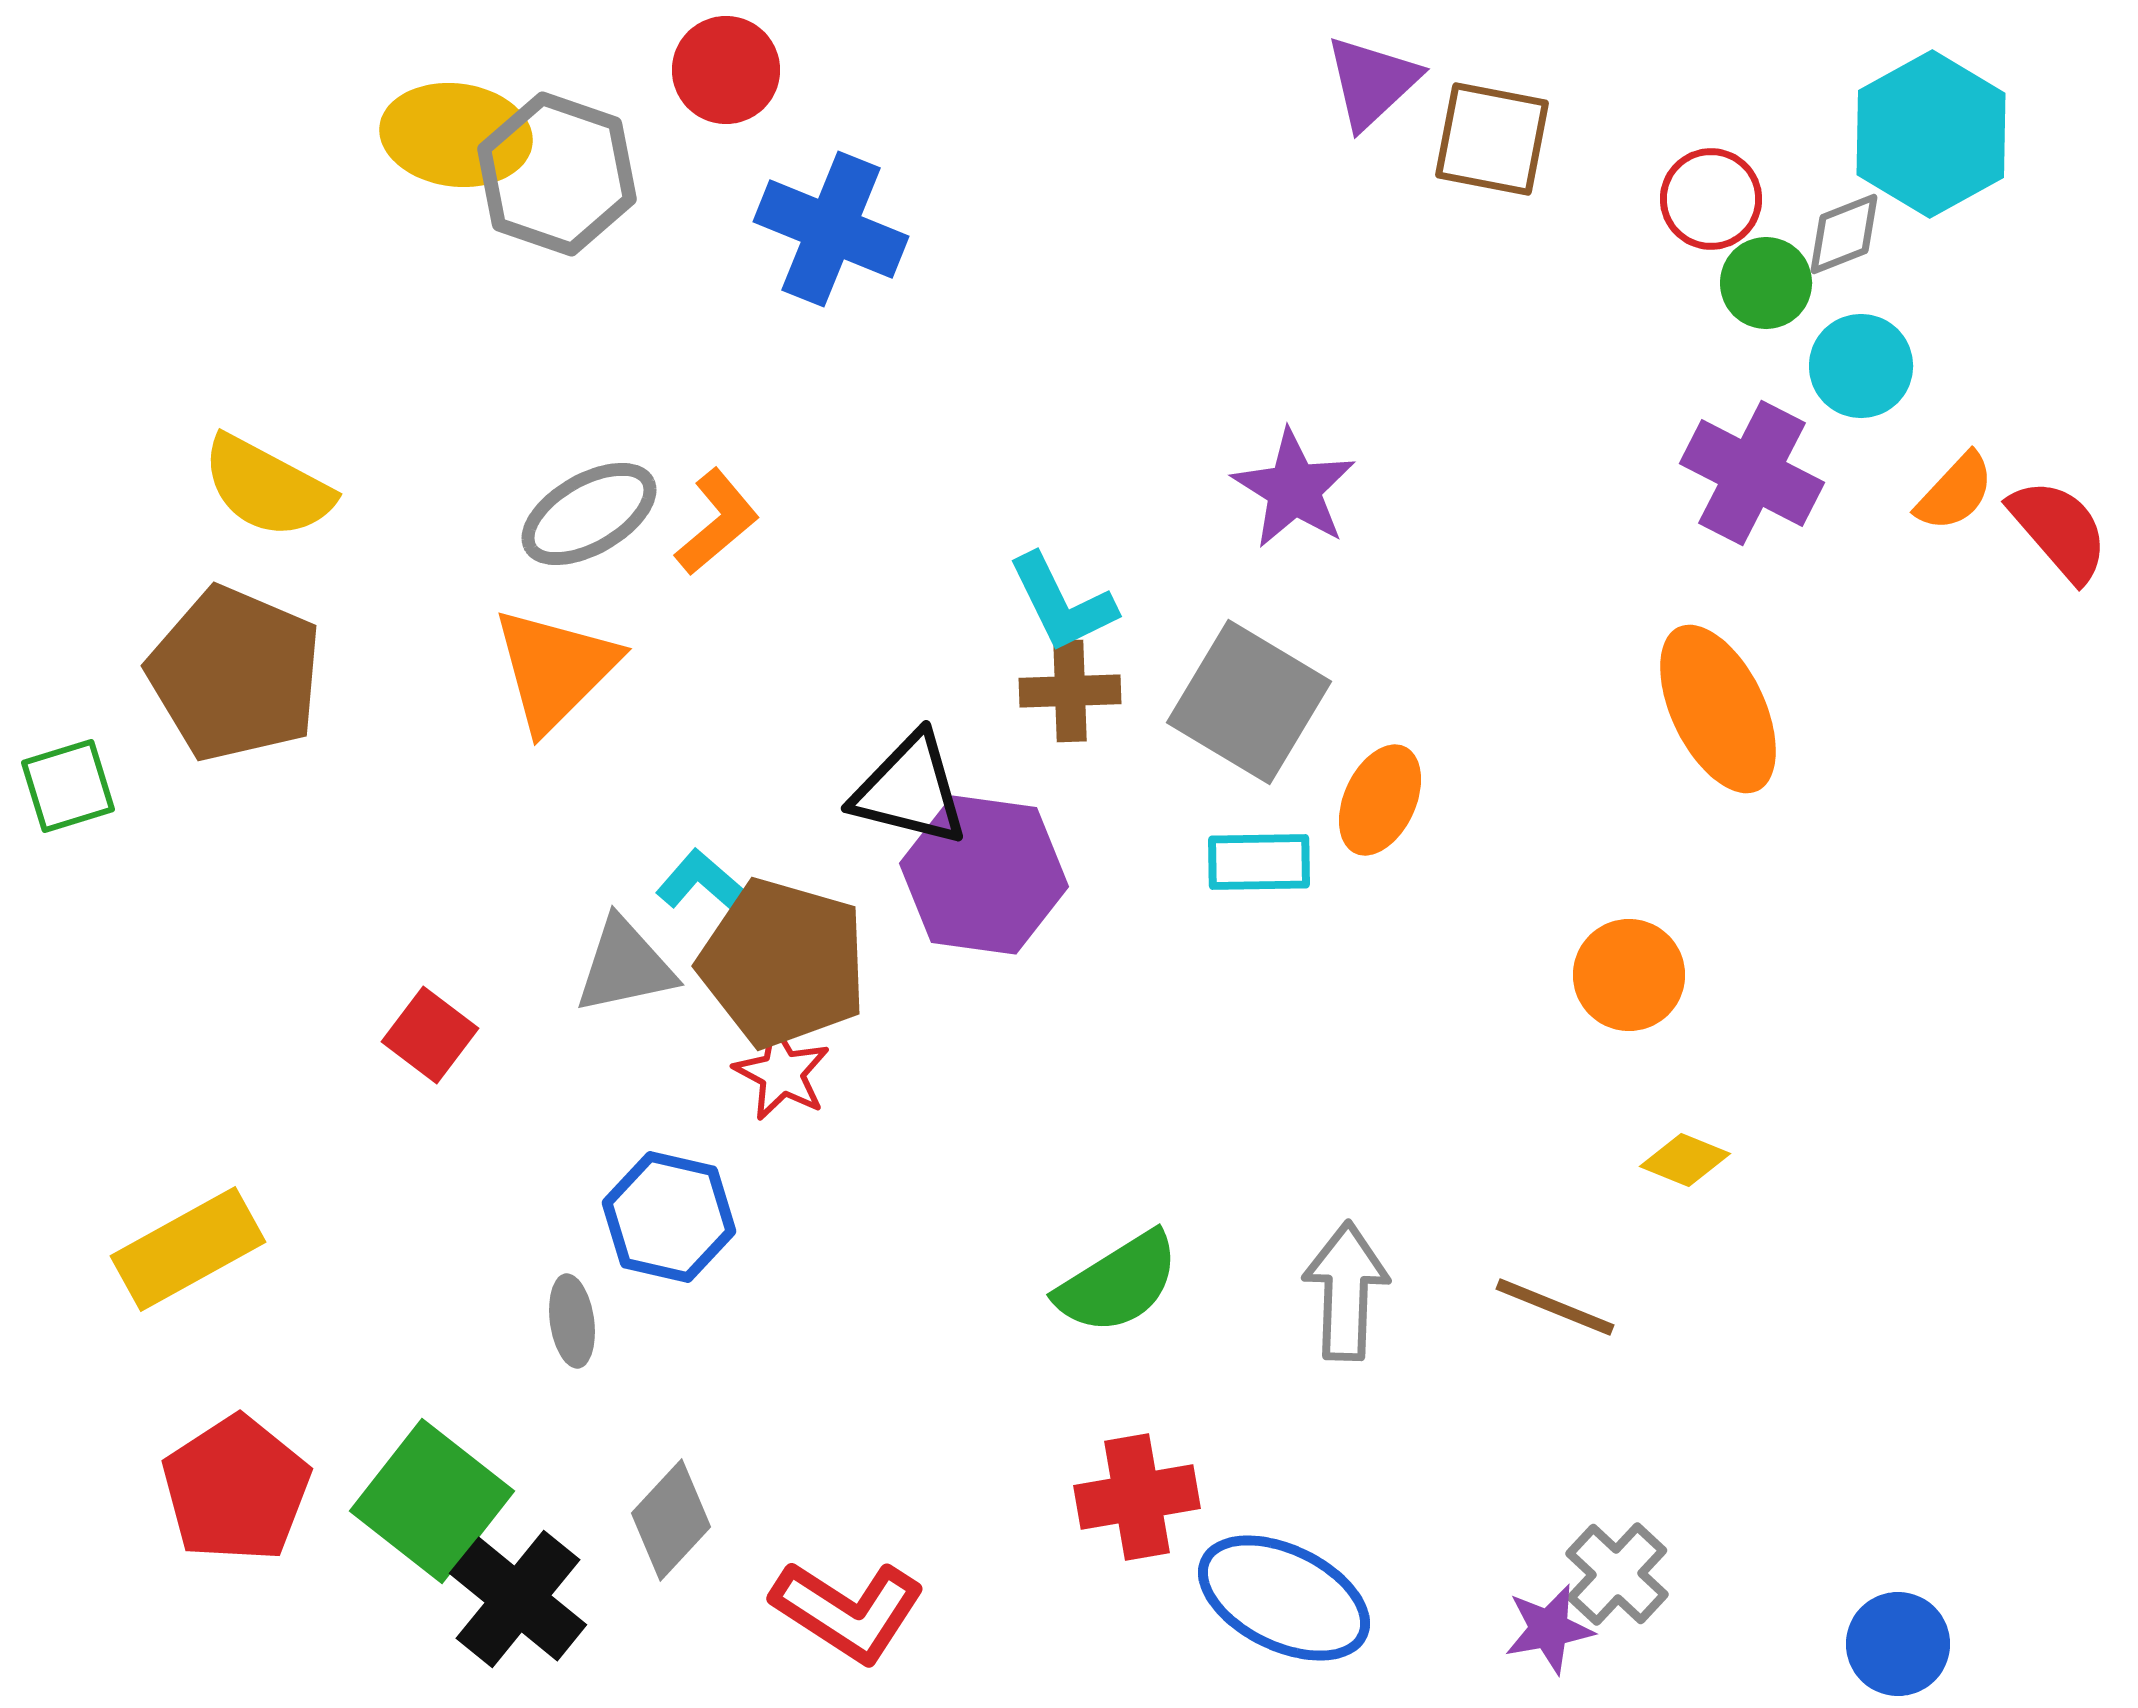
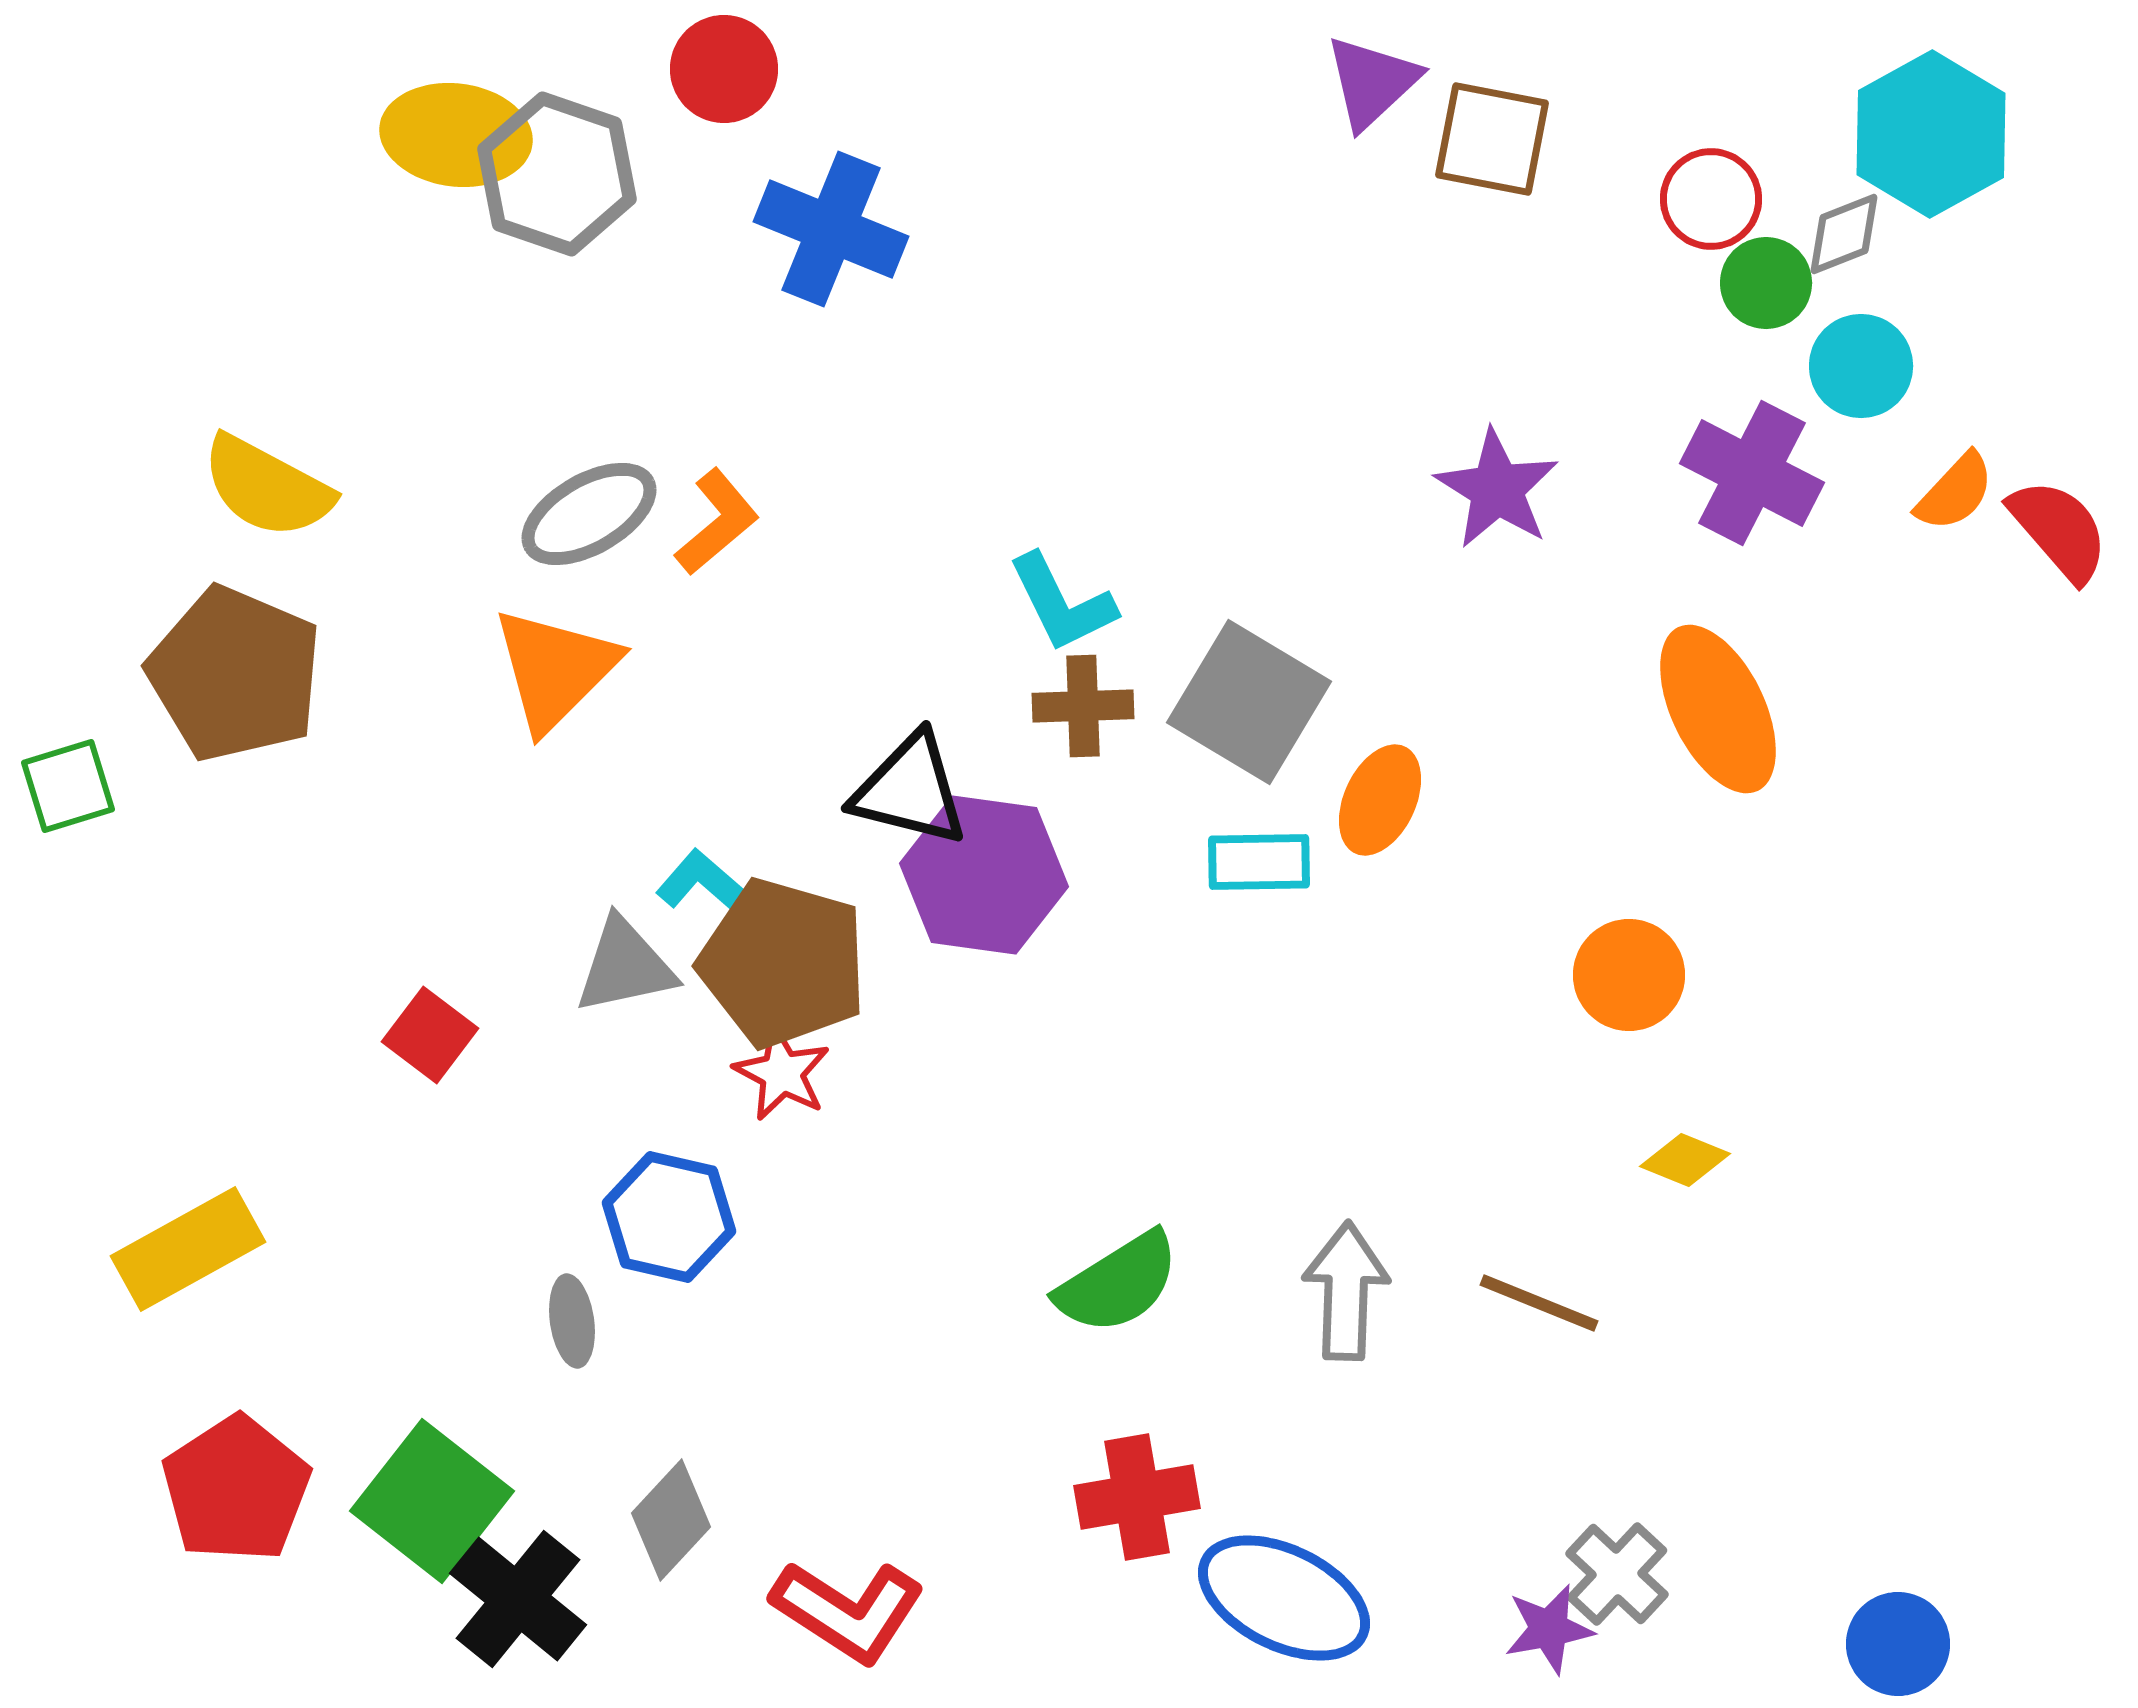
red circle at (726, 70): moved 2 px left, 1 px up
purple star at (1294, 489): moved 203 px right
brown cross at (1070, 691): moved 13 px right, 15 px down
brown line at (1555, 1307): moved 16 px left, 4 px up
